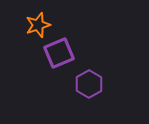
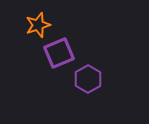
purple hexagon: moved 1 px left, 5 px up
